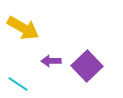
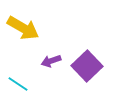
purple arrow: rotated 18 degrees counterclockwise
